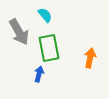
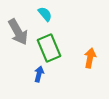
cyan semicircle: moved 1 px up
gray arrow: moved 1 px left
green rectangle: rotated 12 degrees counterclockwise
